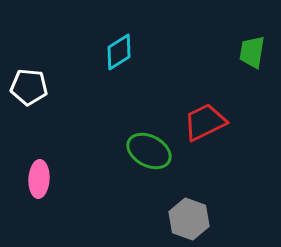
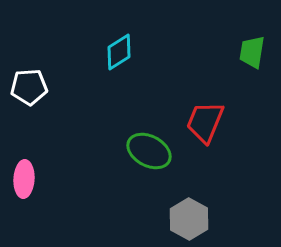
white pentagon: rotated 9 degrees counterclockwise
red trapezoid: rotated 42 degrees counterclockwise
pink ellipse: moved 15 px left
gray hexagon: rotated 9 degrees clockwise
